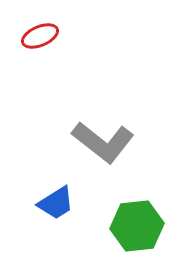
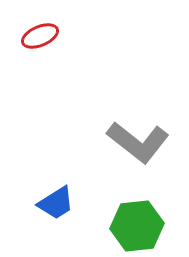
gray L-shape: moved 35 px right
